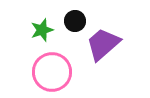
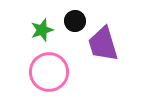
purple trapezoid: rotated 66 degrees counterclockwise
pink circle: moved 3 px left
